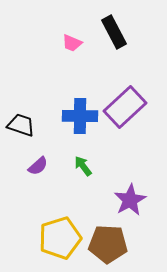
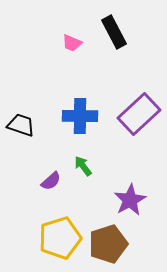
purple rectangle: moved 14 px right, 7 px down
purple semicircle: moved 13 px right, 15 px down
brown pentagon: rotated 21 degrees counterclockwise
